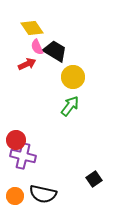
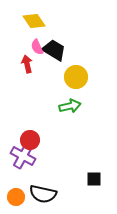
yellow diamond: moved 2 px right, 7 px up
black trapezoid: moved 1 px left, 1 px up
red arrow: rotated 78 degrees counterclockwise
yellow circle: moved 3 px right
green arrow: rotated 40 degrees clockwise
red circle: moved 14 px right
purple cross: rotated 15 degrees clockwise
black square: rotated 35 degrees clockwise
orange circle: moved 1 px right, 1 px down
